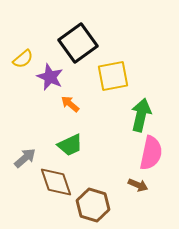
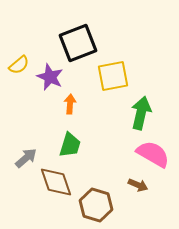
black square: rotated 15 degrees clockwise
yellow semicircle: moved 4 px left, 6 px down
orange arrow: rotated 54 degrees clockwise
green arrow: moved 2 px up
green trapezoid: rotated 48 degrees counterclockwise
pink semicircle: moved 2 px right, 1 px down; rotated 72 degrees counterclockwise
gray arrow: moved 1 px right
brown hexagon: moved 3 px right
